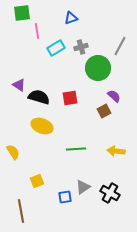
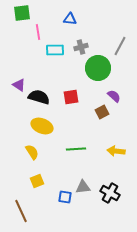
blue triangle: moved 1 px left, 1 px down; rotated 24 degrees clockwise
pink line: moved 1 px right, 1 px down
cyan rectangle: moved 1 px left, 2 px down; rotated 30 degrees clockwise
red square: moved 1 px right, 1 px up
brown square: moved 2 px left, 1 px down
yellow semicircle: moved 19 px right
gray triangle: rotated 28 degrees clockwise
blue square: rotated 16 degrees clockwise
brown line: rotated 15 degrees counterclockwise
